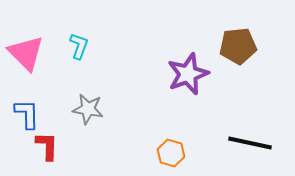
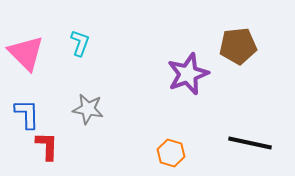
cyan L-shape: moved 1 px right, 3 px up
